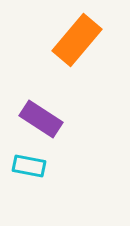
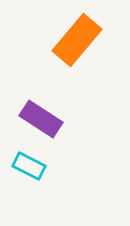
cyan rectangle: rotated 16 degrees clockwise
